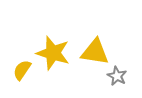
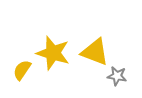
yellow triangle: rotated 12 degrees clockwise
gray star: rotated 18 degrees counterclockwise
